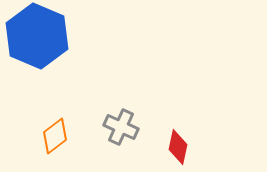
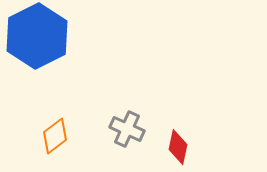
blue hexagon: rotated 10 degrees clockwise
gray cross: moved 6 px right, 2 px down
